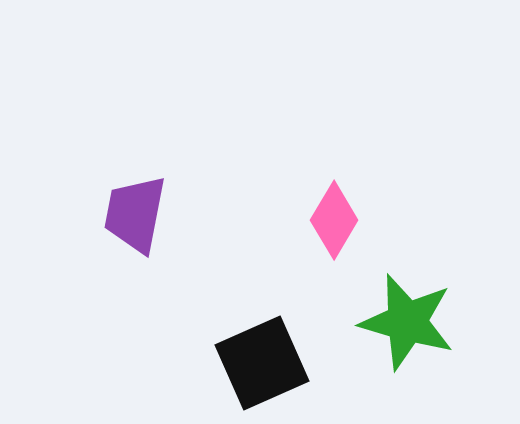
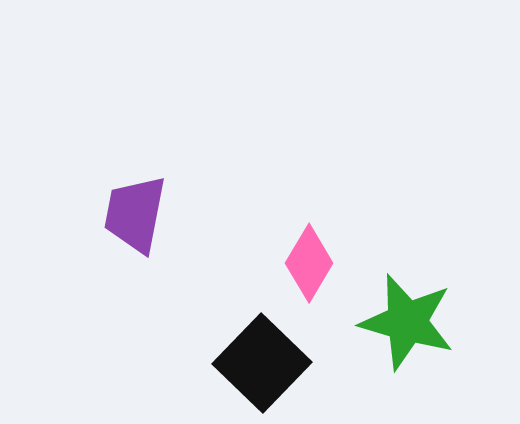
pink diamond: moved 25 px left, 43 px down
black square: rotated 22 degrees counterclockwise
